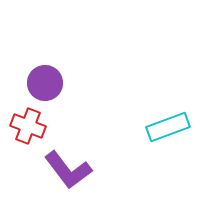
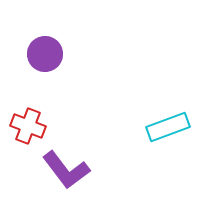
purple circle: moved 29 px up
purple L-shape: moved 2 px left
